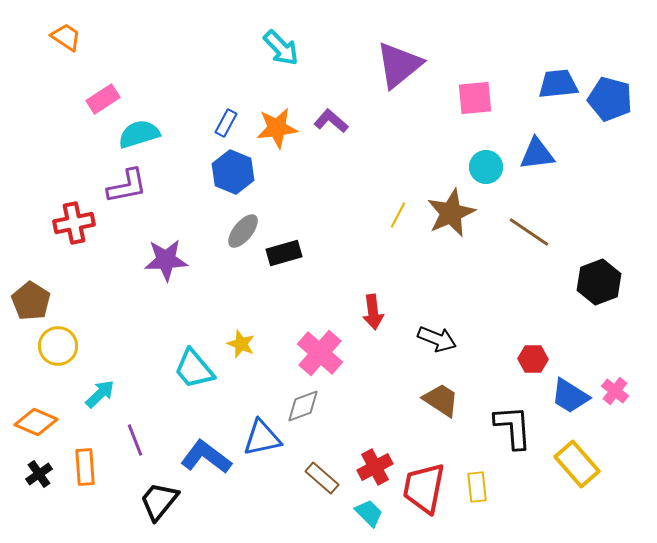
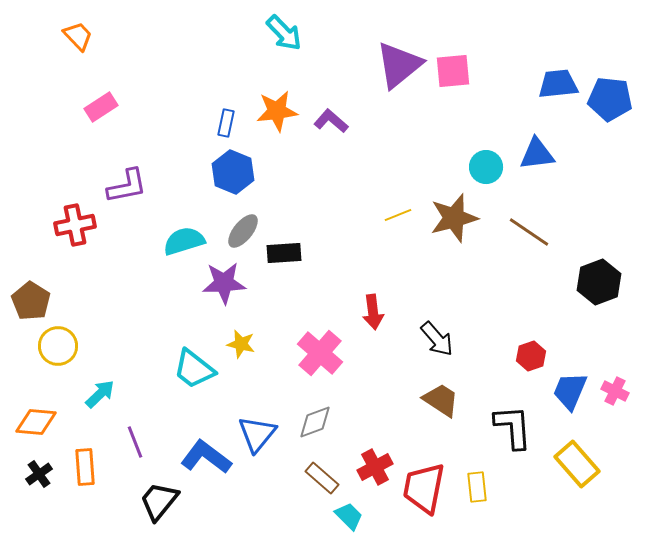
orange trapezoid at (66, 37): moved 12 px right, 1 px up; rotated 12 degrees clockwise
cyan arrow at (281, 48): moved 3 px right, 15 px up
pink square at (475, 98): moved 22 px left, 27 px up
pink rectangle at (103, 99): moved 2 px left, 8 px down
blue pentagon at (610, 99): rotated 9 degrees counterclockwise
blue rectangle at (226, 123): rotated 16 degrees counterclockwise
orange star at (277, 128): moved 17 px up
cyan semicircle at (139, 134): moved 45 px right, 107 px down
brown star at (451, 213): moved 3 px right, 5 px down; rotated 9 degrees clockwise
yellow line at (398, 215): rotated 40 degrees clockwise
red cross at (74, 223): moved 1 px right, 2 px down
black rectangle at (284, 253): rotated 12 degrees clockwise
purple star at (166, 260): moved 58 px right, 23 px down
black arrow at (437, 339): rotated 27 degrees clockwise
yellow star at (241, 344): rotated 8 degrees counterclockwise
red hexagon at (533, 359): moved 2 px left, 3 px up; rotated 20 degrees counterclockwise
cyan trapezoid at (194, 369): rotated 12 degrees counterclockwise
pink cross at (615, 391): rotated 12 degrees counterclockwise
blue trapezoid at (570, 396): moved 5 px up; rotated 81 degrees clockwise
gray diamond at (303, 406): moved 12 px right, 16 px down
orange diamond at (36, 422): rotated 18 degrees counterclockwise
blue triangle at (262, 438): moved 5 px left, 4 px up; rotated 39 degrees counterclockwise
purple line at (135, 440): moved 2 px down
cyan trapezoid at (369, 513): moved 20 px left, 3 px down
